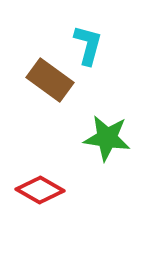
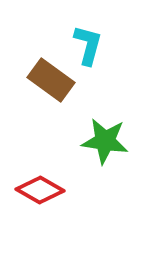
brown rectangle: moved 1 px right
green star: moved 2 px left, 3 px down
